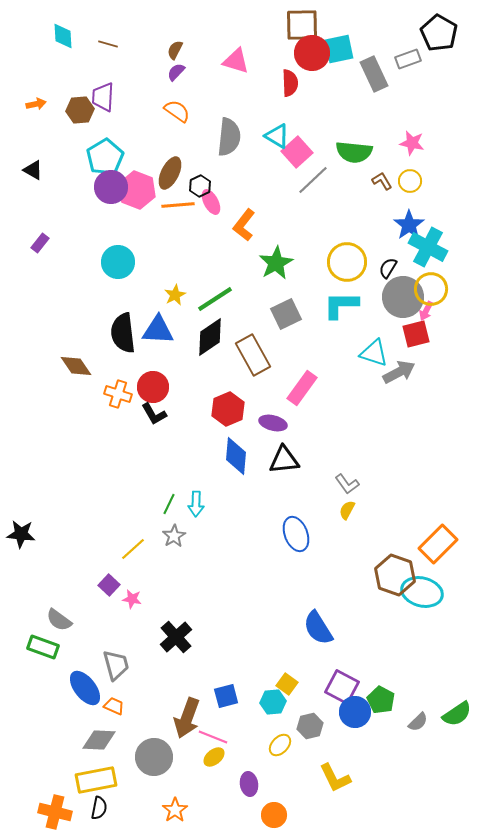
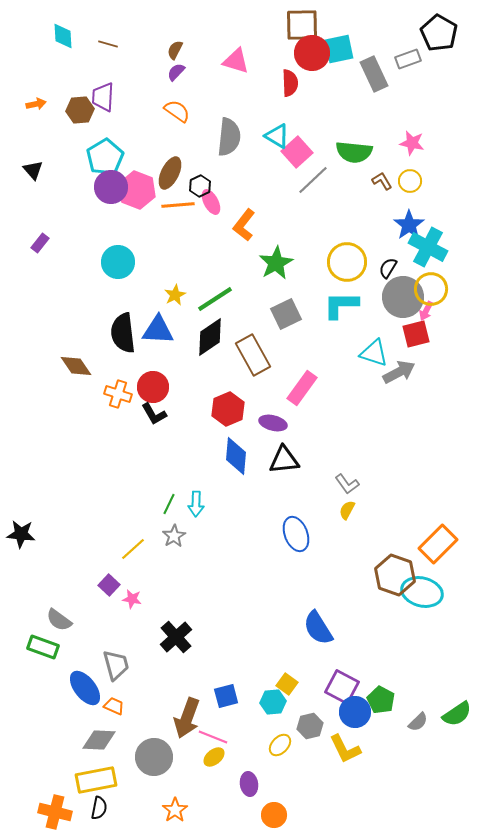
black triangle at (33, 170): rotated 20 degrees clockwise
yellow L-shape at (335, 778): moved 10 px right, 29 px up
